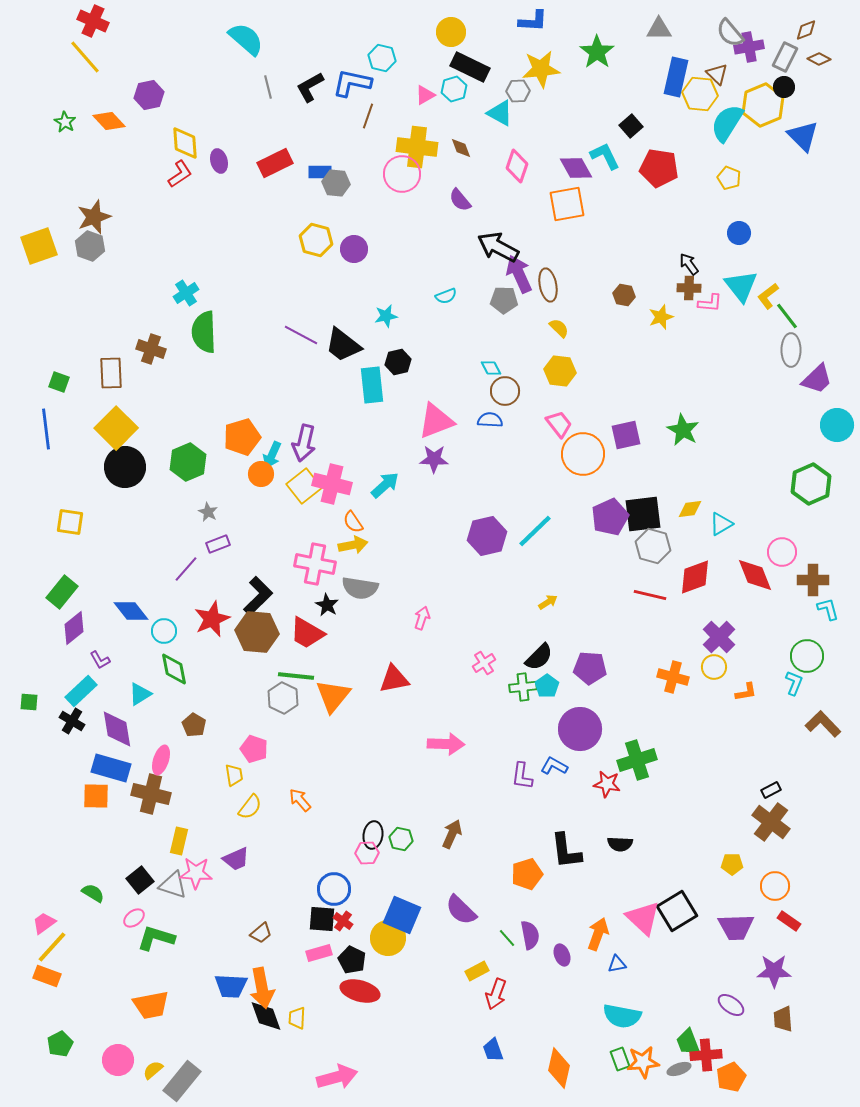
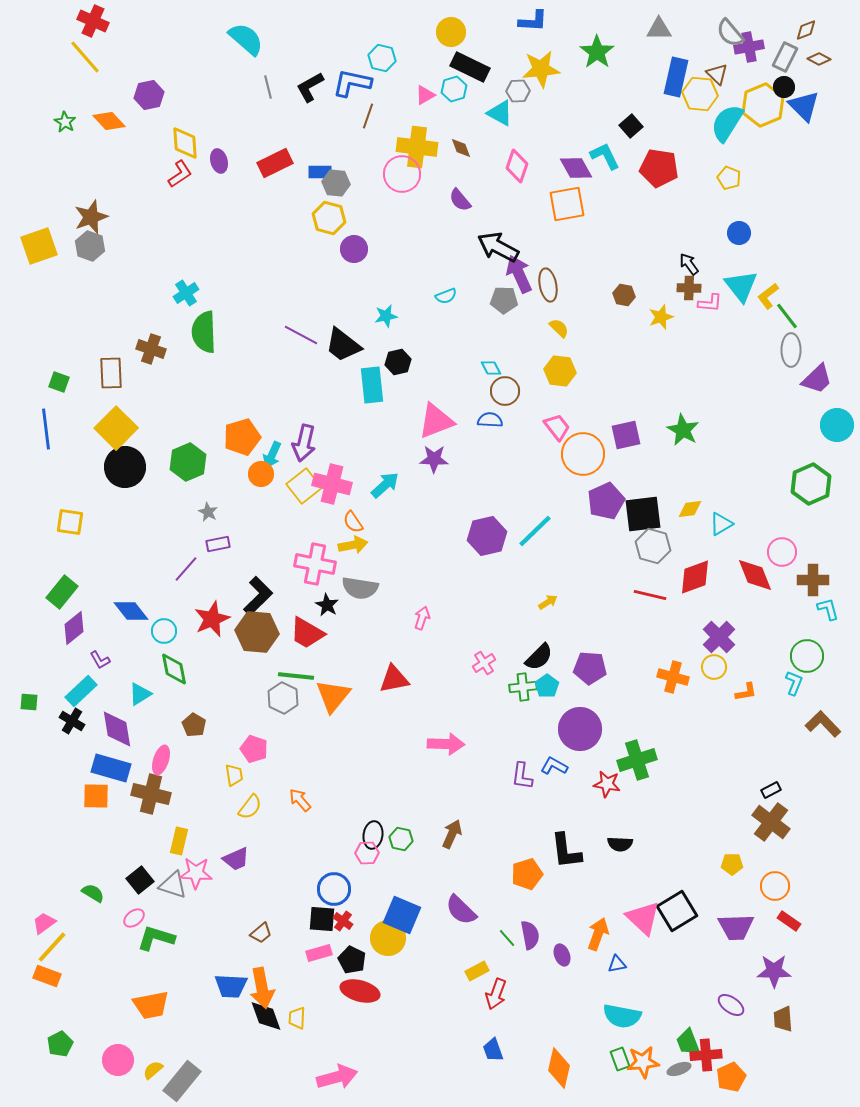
blue triangle at (803, 136): moved 1 px right, 30 px up
brown star at (94, 217): moved 3 px left
yellow hexagon at (316, 240): moved 13 px right, 22 px up
pink trapezoid at (559, 424): moved 2 px left, 3 px down
purple pentagon at (610, 517): moved 4 px left, 16 px up
purple rectangle at (218, 544): rotated 10 degrees clockwise
